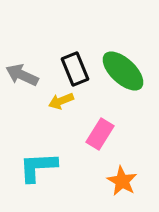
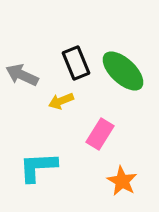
black rectangle: moved 1 px right, 6 px up
